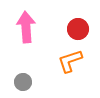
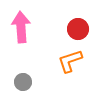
pink arrow: moved 5 px left
